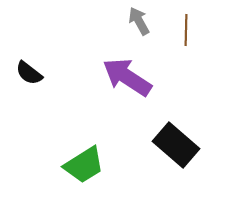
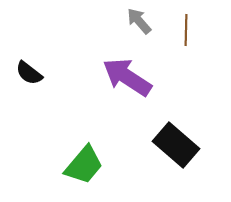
gray arrow: rotated 12 degrees counterclockwise
green trapezoid: rotated 18 degrees counterclockwise
